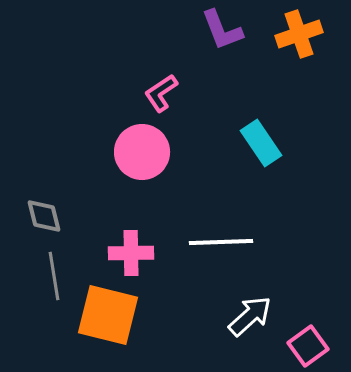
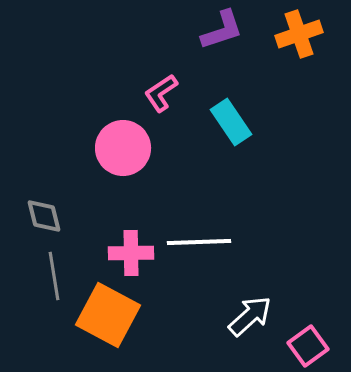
purple L-shape: rotated 87 degrees counterclockwise
cyan rectangle: moved 30 px left, 21 px up
pink circle: moved 19 px left, 4 px up
white line: moved 22 px left
orange square: rotated 14 degrees clockwise
